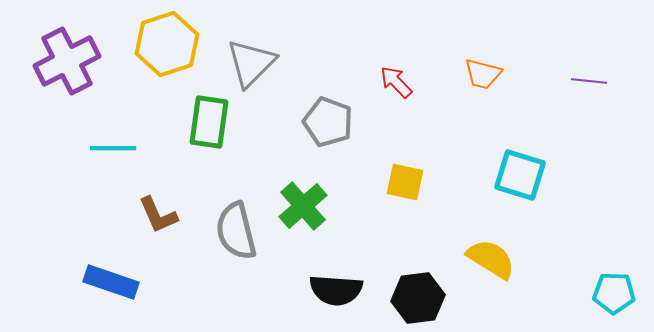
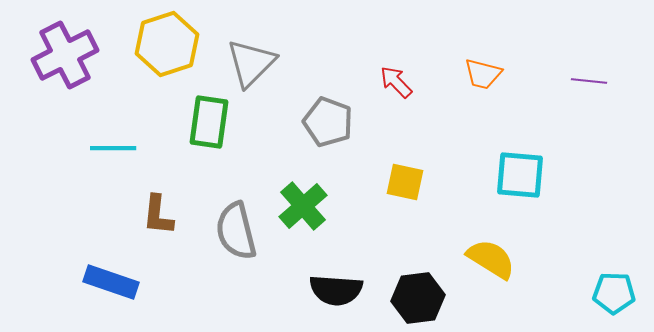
purple cross: moved 2 px left, 6 px up
cyan square: rotated 12 degrees counterclockwise
brown L-shape: rotated 30 degrees clockwise
